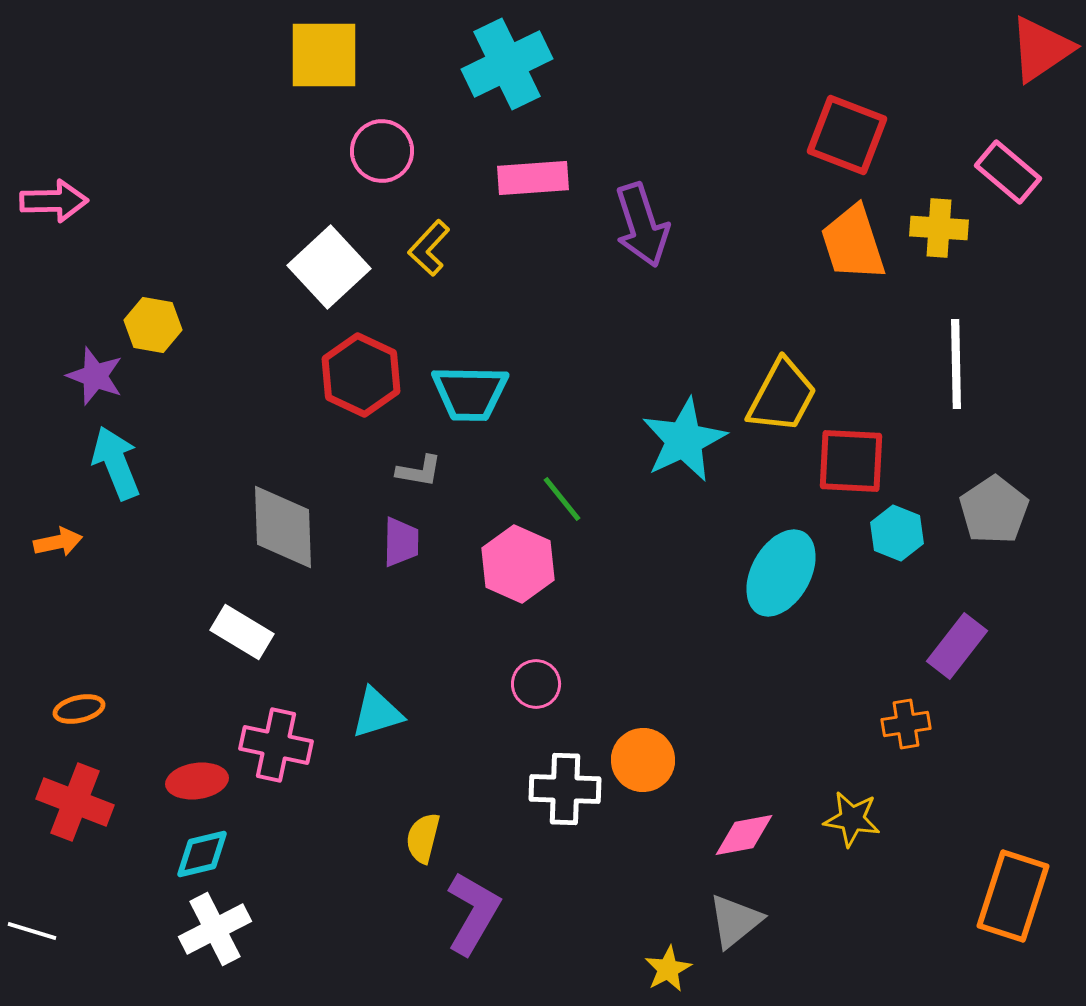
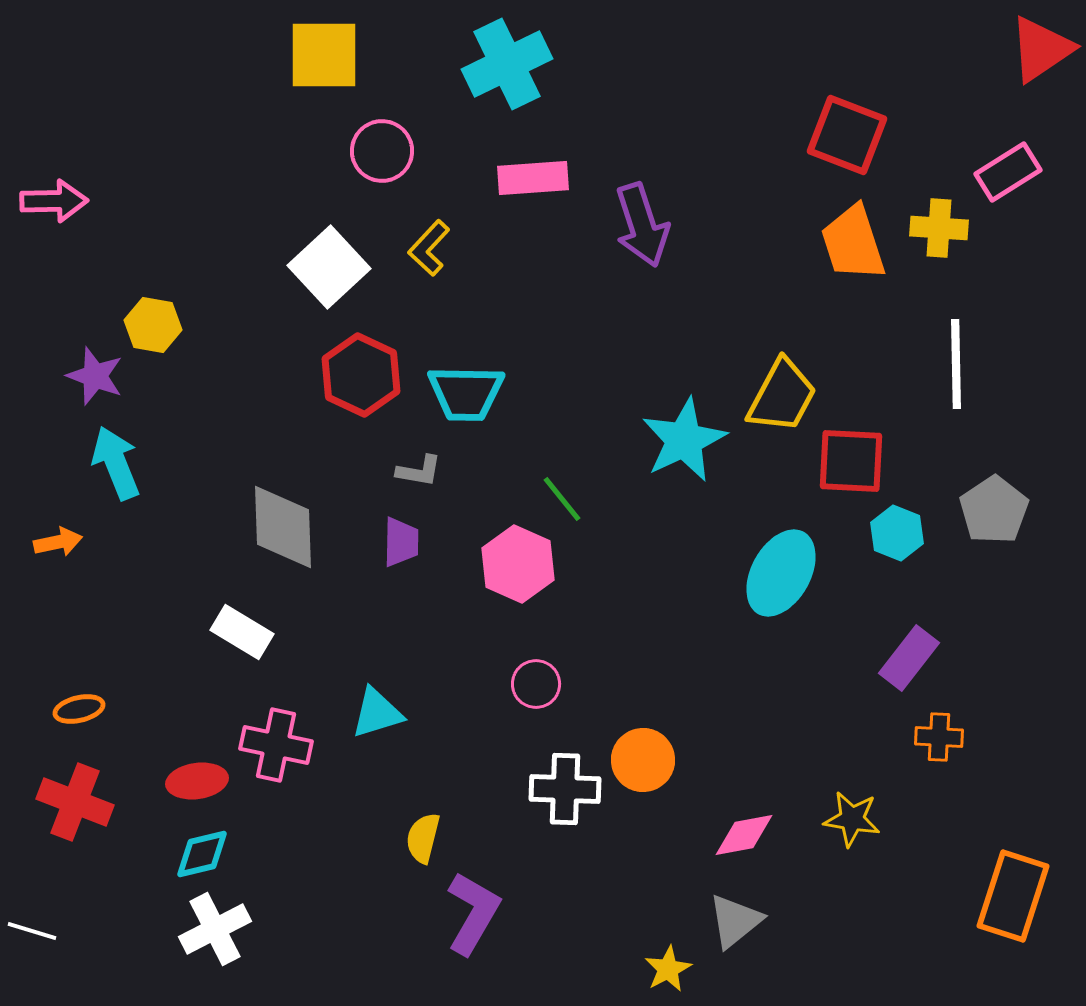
pink rectangle at (1008, 172): rotated 72 degrees counterclockwise
cyan trapezoid at (470, 393): moved 4 px left
purple rectangle at (957, 646): moved 48 px left, 12 px down
orange cross at (906, 724): moved 33 px right, 13 px down; rotated 12 degrees clockwise
